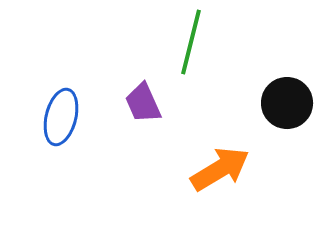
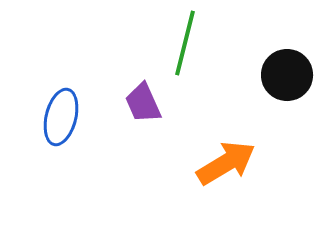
green line: moved 6 px left, 1 px down
black circle: moved 28 px up
orange arrow: moved 6 px right, 6 px up
